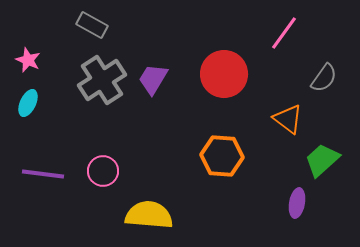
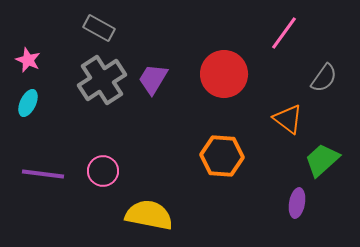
gray rectangle: moved 7 px right, 3 px down
yellow semicircle: rotated 6 degrees clockwise
